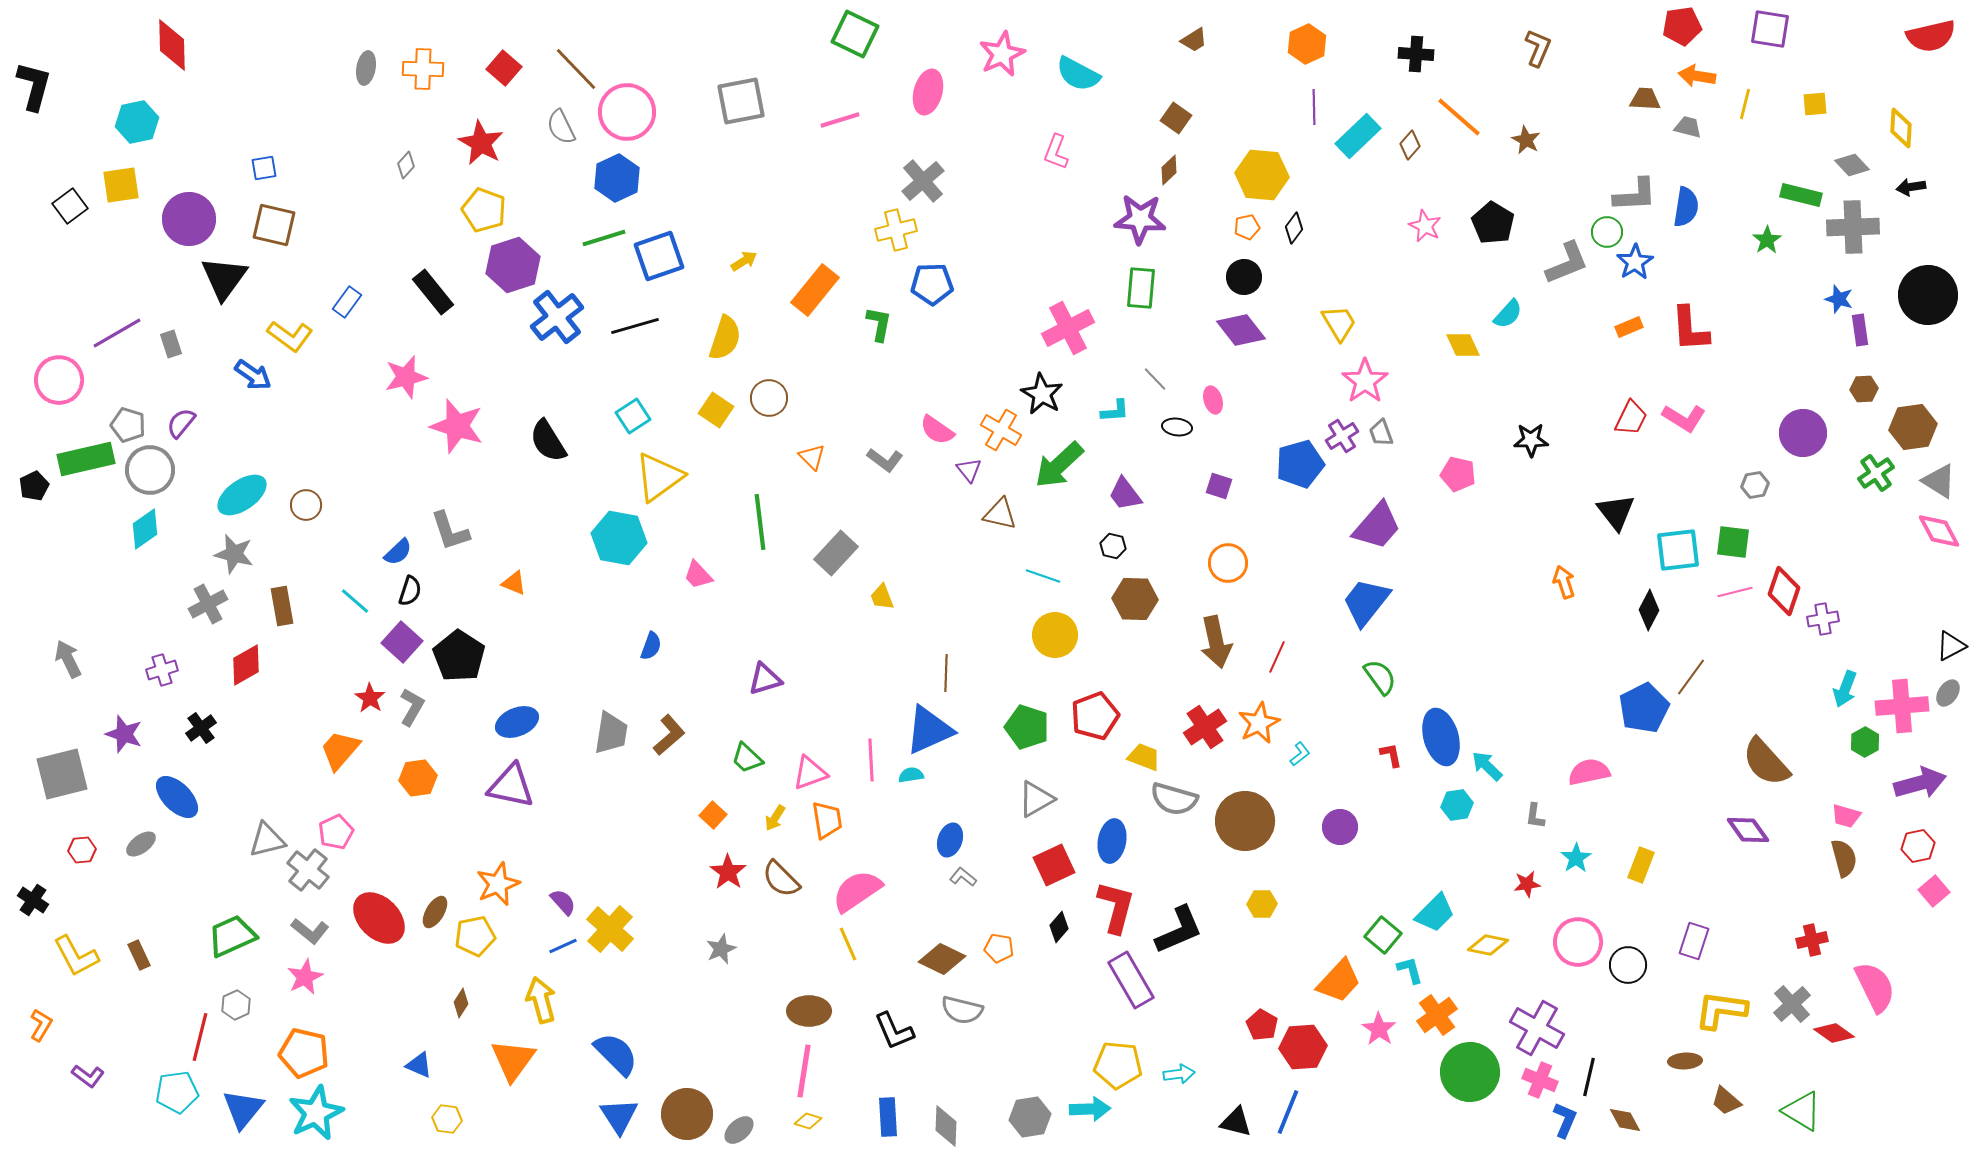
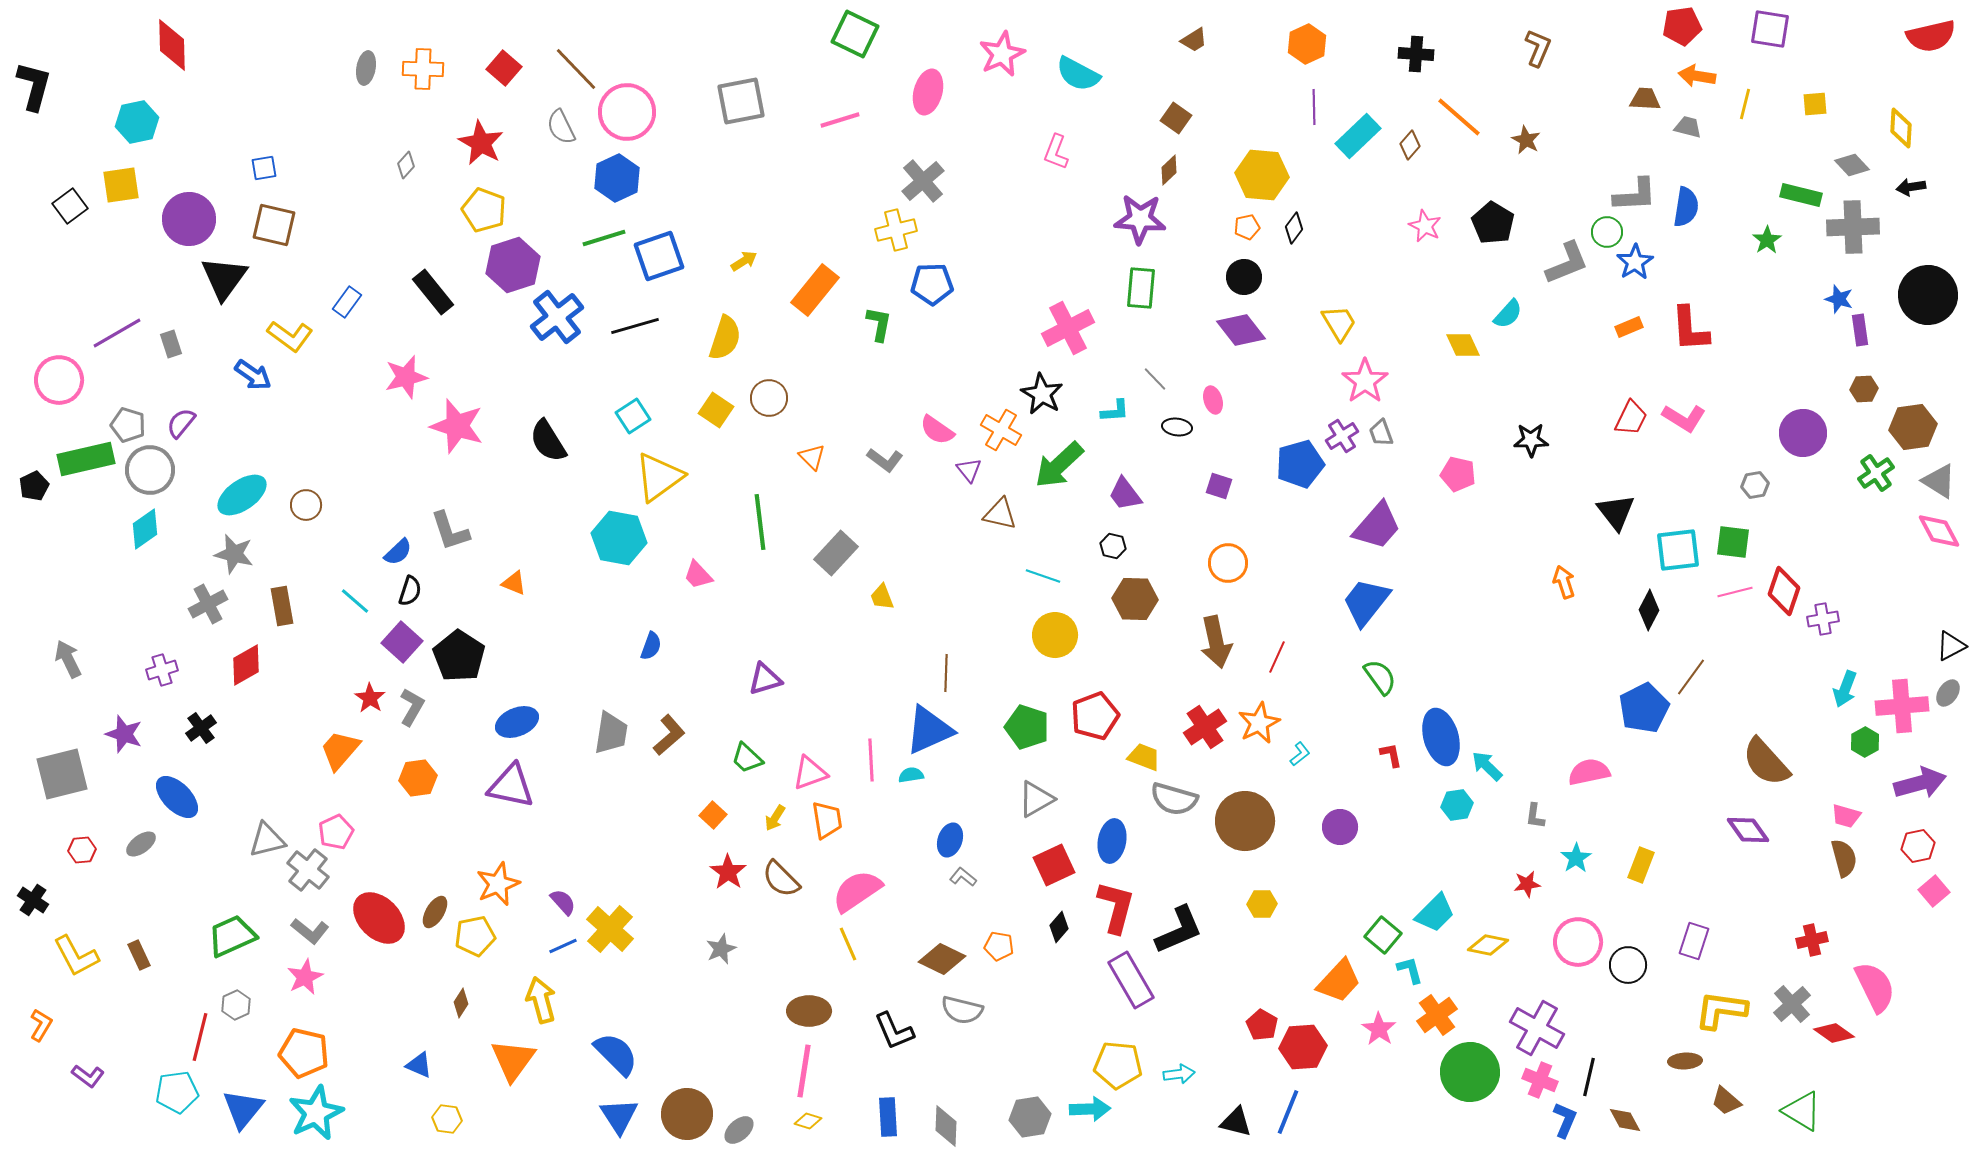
orange pentagon at (999, 948): moved 2 px up
